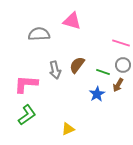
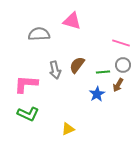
green line: rotated 24 degrees counterclockwise
green L-shape: moved 1 px right, 1 px up; rotated 60 degrees clockwise
